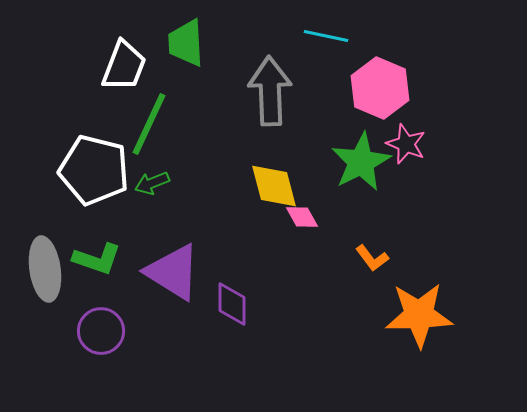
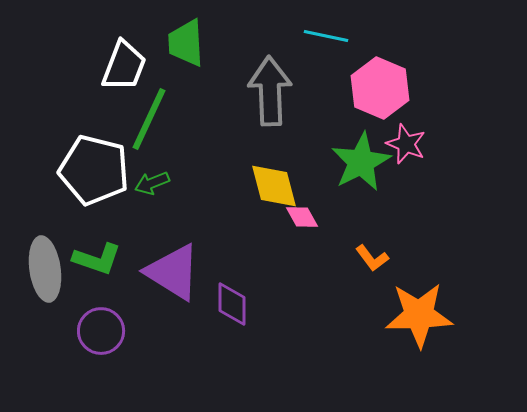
green line: moved 5 px up
